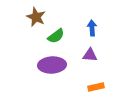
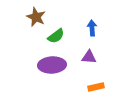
purple triangle: moved 1 px left, 2 px down
